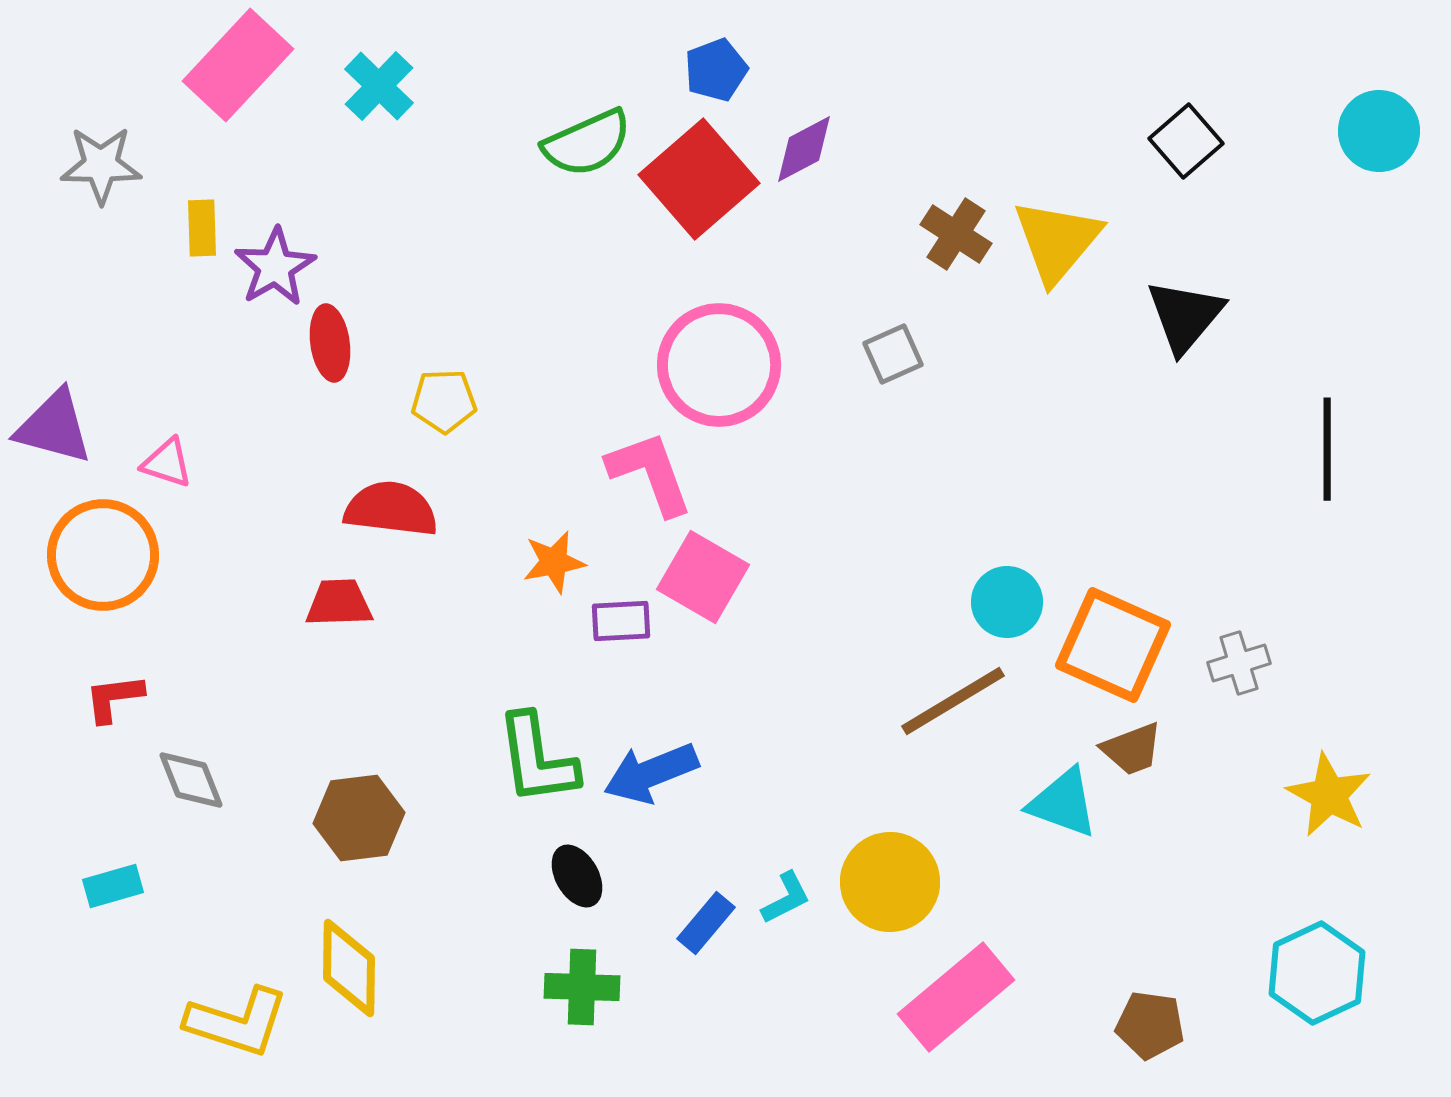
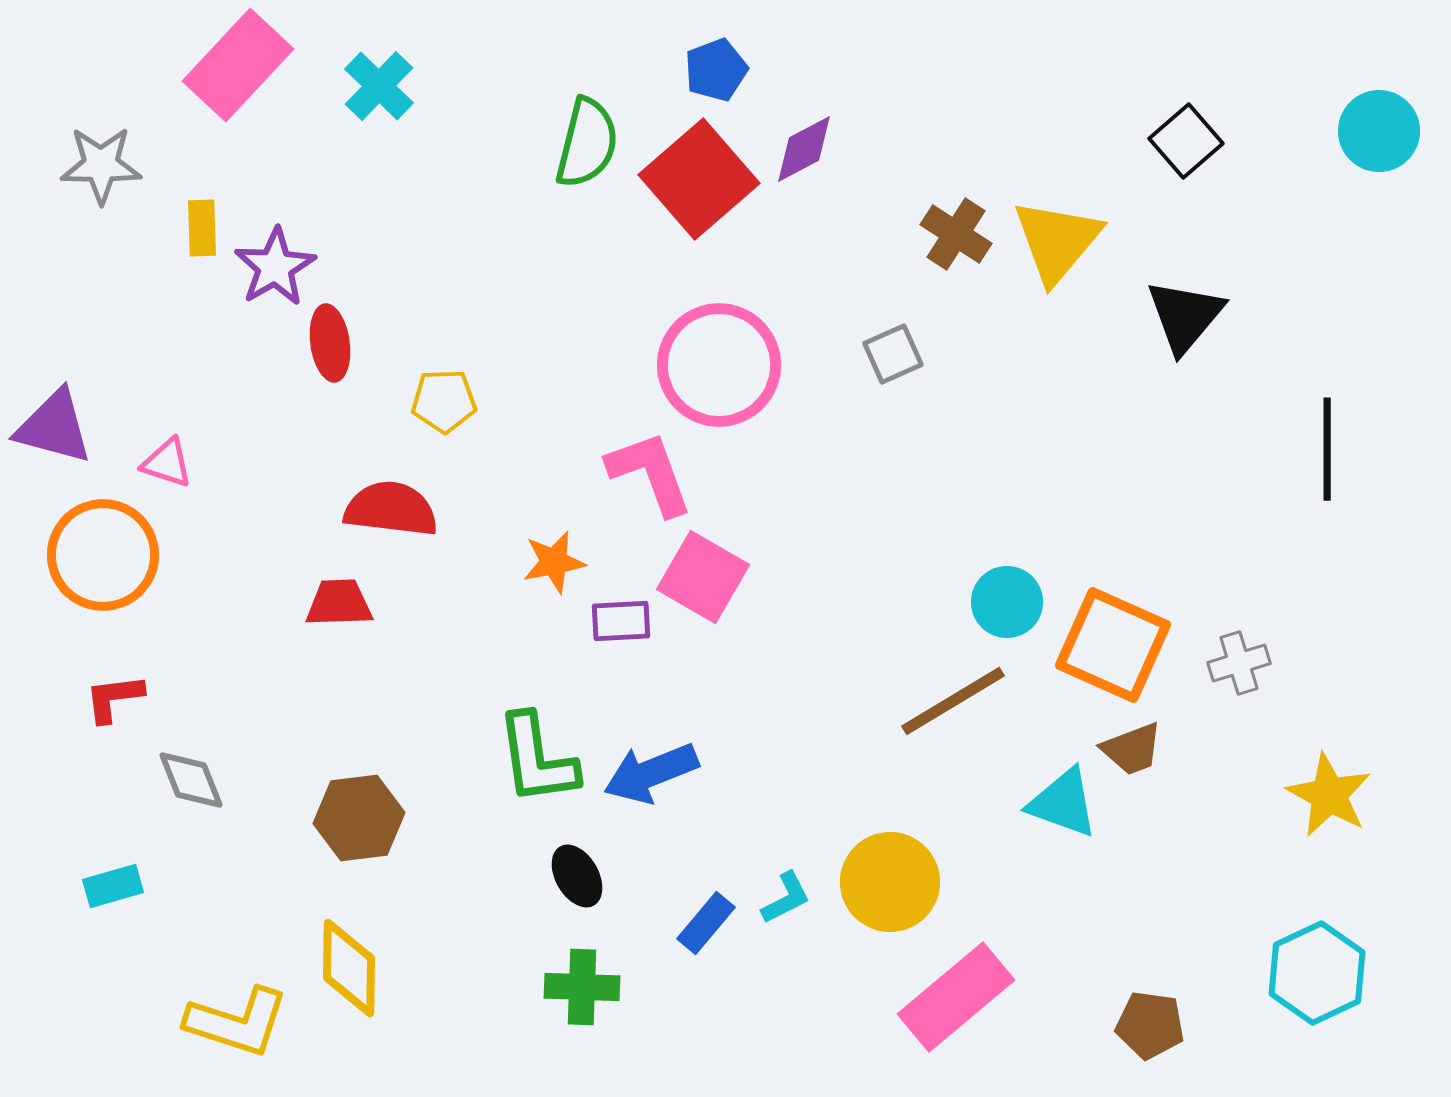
green semicircle at (587, 143): rotated 52 degrees counterclockwise
